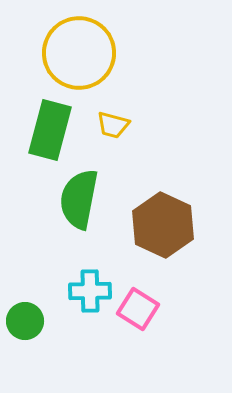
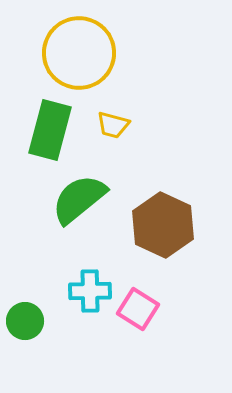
green semicircle: rotated 40 degrees clockwise
